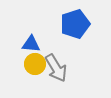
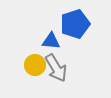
blue triangle: moved 20 px right, 3 px up
yellow circle: moved 1 px down
